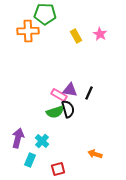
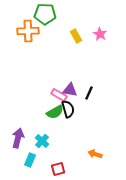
green semicircle: rotated 12 degrees counterclockwise
